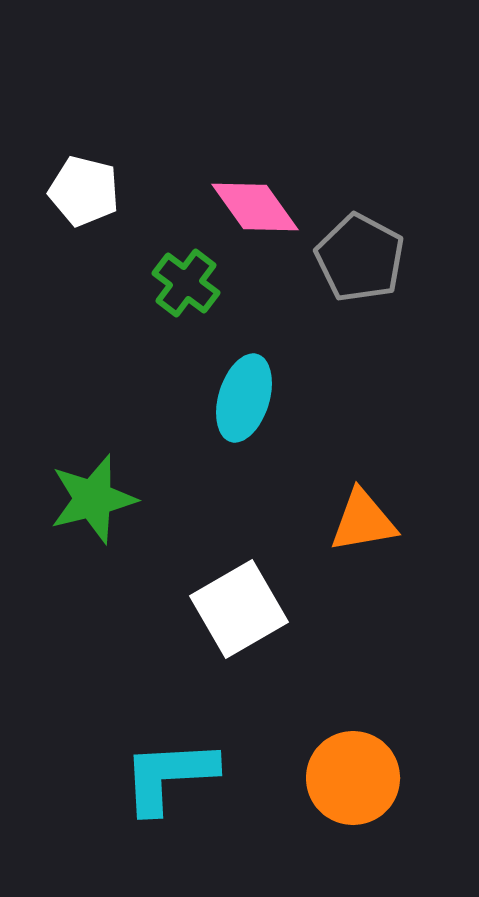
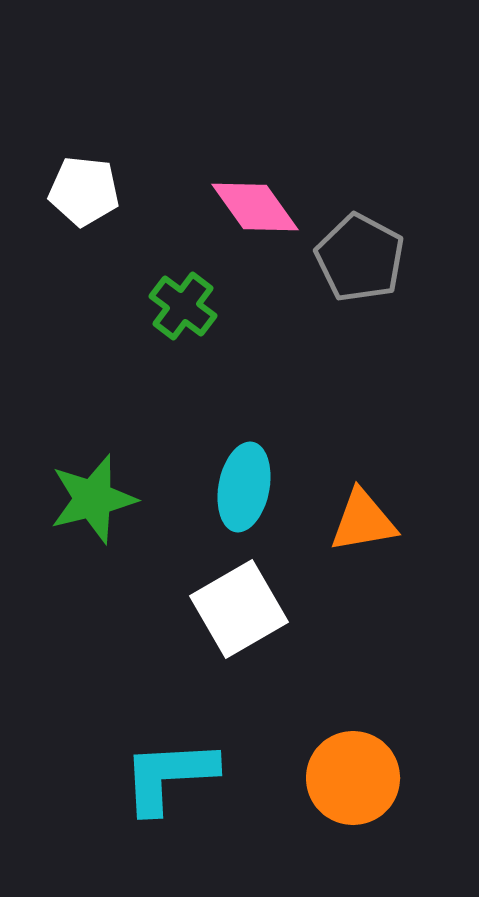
white pentagon: rotated 8 degrees counterclockwise
green cross: moved 3 px left, 23 px down
cyan ellipse: moved 89 px down; rotated 6 degrees counterclockwise
